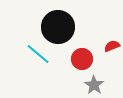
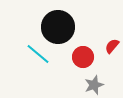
red semicircle: rotated 28 degrees counterclockwise
red circle: moved 1 px right, 2 px up
gray star: rotated 18 degrees clockwise
